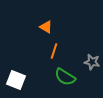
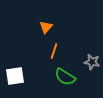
orange triangle: rotated 40 degrees clockwise
white square: moved 1 px left, 4 px up; rotated 30 degrees counterclockwise
